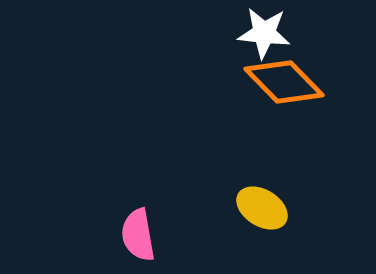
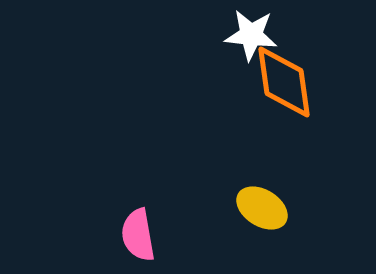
white star: moved 13 px left, 2 px down
orange diamond: rotated 36 degrees clockwise
